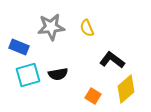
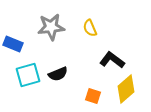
yellow semicircle: moved 3 px right
blue rectangle: moved 6 px left, 3 px up
black semicircle: rotated 12 degrees counterclockwise
orange square: rotated 14 degrees counterclockwise
